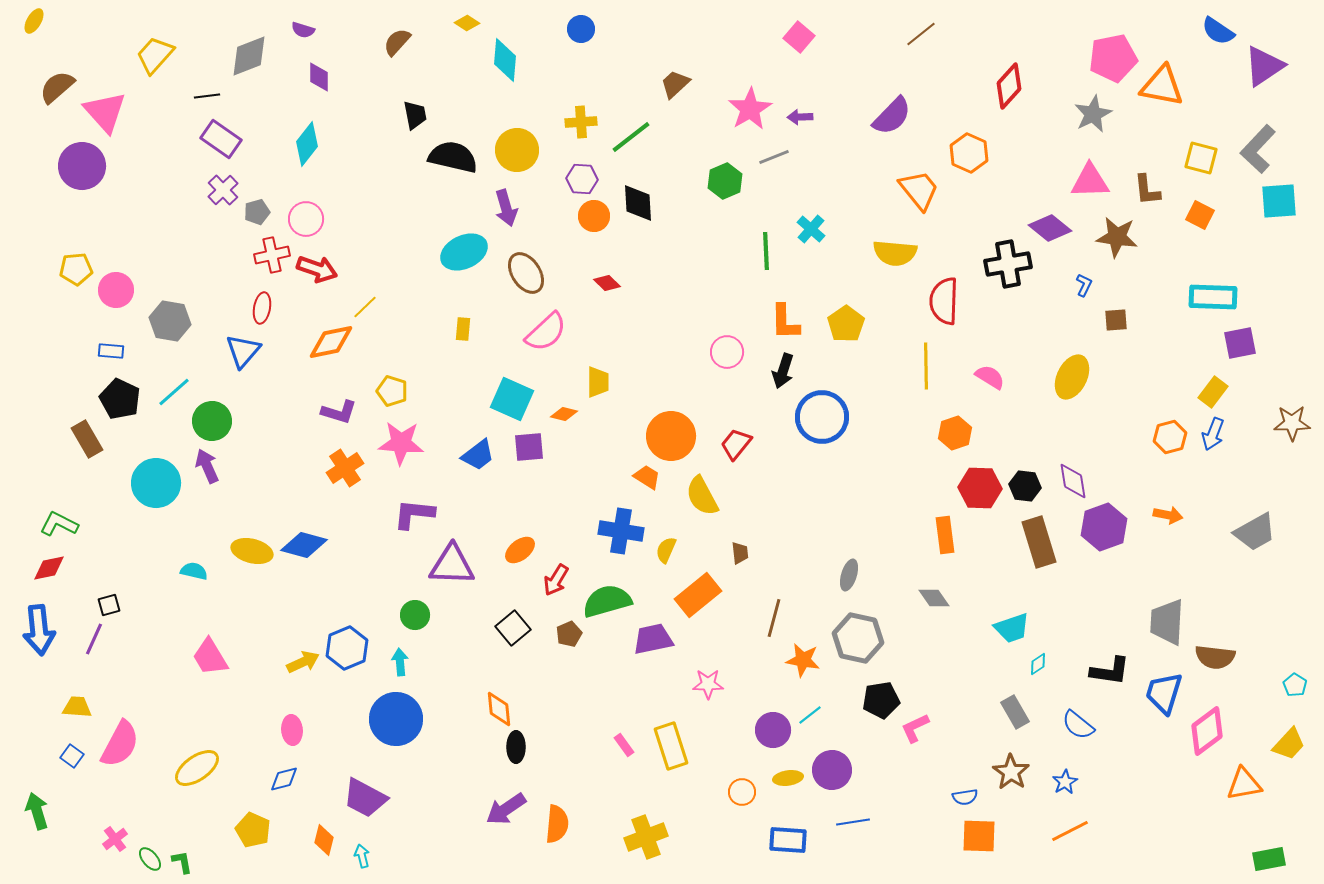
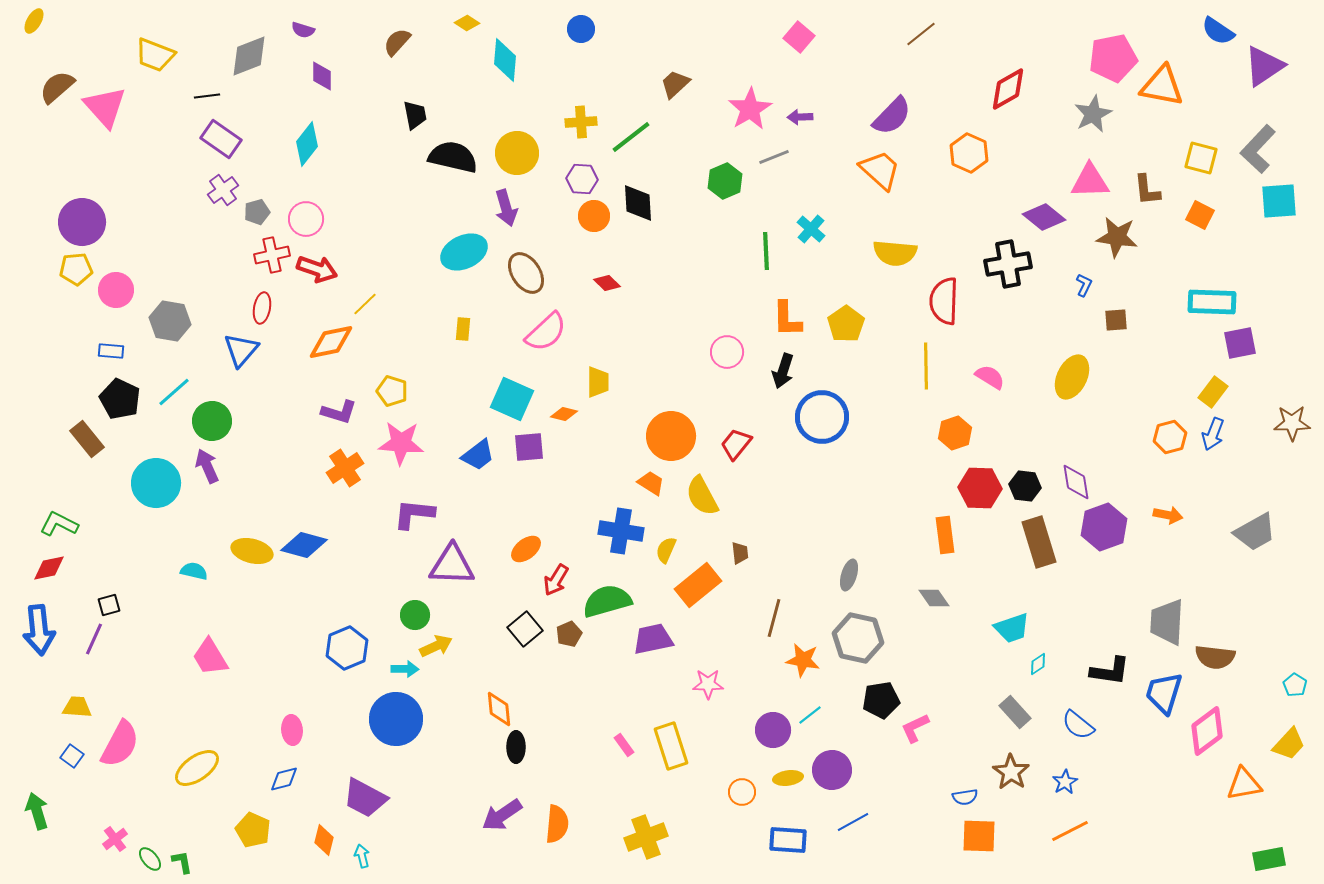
yellow trapezoid at (155, 55): rotated 111 degrees counterclockwise
purple diamond at (319, 77): moved 3 px right, 1 px up
red diamond at (1009, 86): moved 1 px left, 3 px down; rotated 18 degrees clockwise
pink triangle at (105, 112): moved 5 px up
yellow circle at (517, 150): moved 3 px down
purple circle at (82, 166): moved 56 px down
purple cross at (223, 190): rotated 8 degrees clockwise
orange trapezoid at (919, 190): moved 39 px left, 20 px up; rotated 9 degrees counterclockwise
purple diamond at (1050, 228): moved 6 px left, 11 px up
cyan rectangle at (1213, 297): moved 1 px left, 5 px down
yellow line at (365, 307): moved 3 px up
orange L-shape at (785, 322): moved 2 px right, 3 px up
blue triangle at (243, 351): moved 2 px left, 1 px up
brown rectangle at (87, 439): rotated 9 degrees counterclockwise
orange trapezoid at (647, 477): moved 4 px right, 6 px down
purple diamond at (1073, 481): moved 3 px right, 1 px down
orange ellipse at (520, 550): moved 6 px right, 1 px up
orange rectangle at (698, 595): moved 10 px up
black square at (513, 628): moved 12 px right, 1 px down
yellow arrow at (303, 662): moved 133 px right, 16 px up
cyan arrow at (400, 662): moved 5 px right, 7 px down; rotated 96 degrees clockwise
gray rectangle at (1015, 712): rotated 12 degrees counterclockwise
purple arrow at (506, 809): moved 4 px left, 6 px down
blue line at (853, 822): rotated 20 degrees counterclockwise
